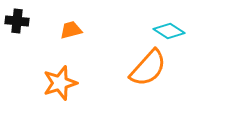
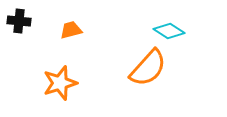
black cross: moved 2 px right
